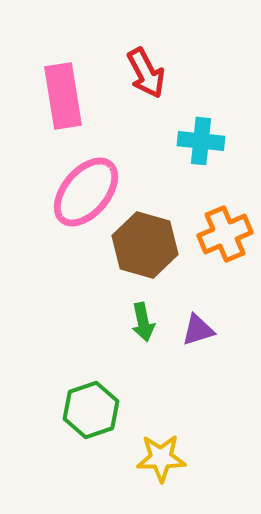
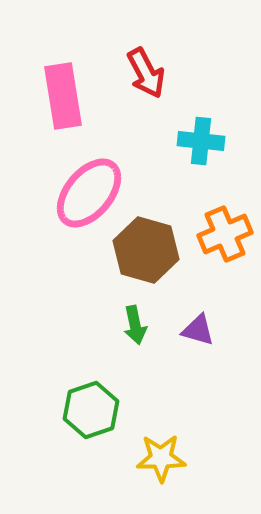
pink ellipse: moved 3 px right, 1 px down
brown hexagon: moved 1 px right, 5 px down
green arrow: moved 8 px left, 3 px down
purple triangle: rotated 33 degrees clockwise
